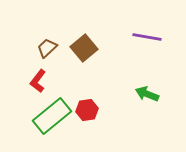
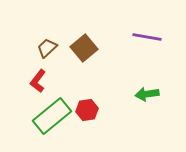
green arrow: rotated 30 degrees counterclockwise
